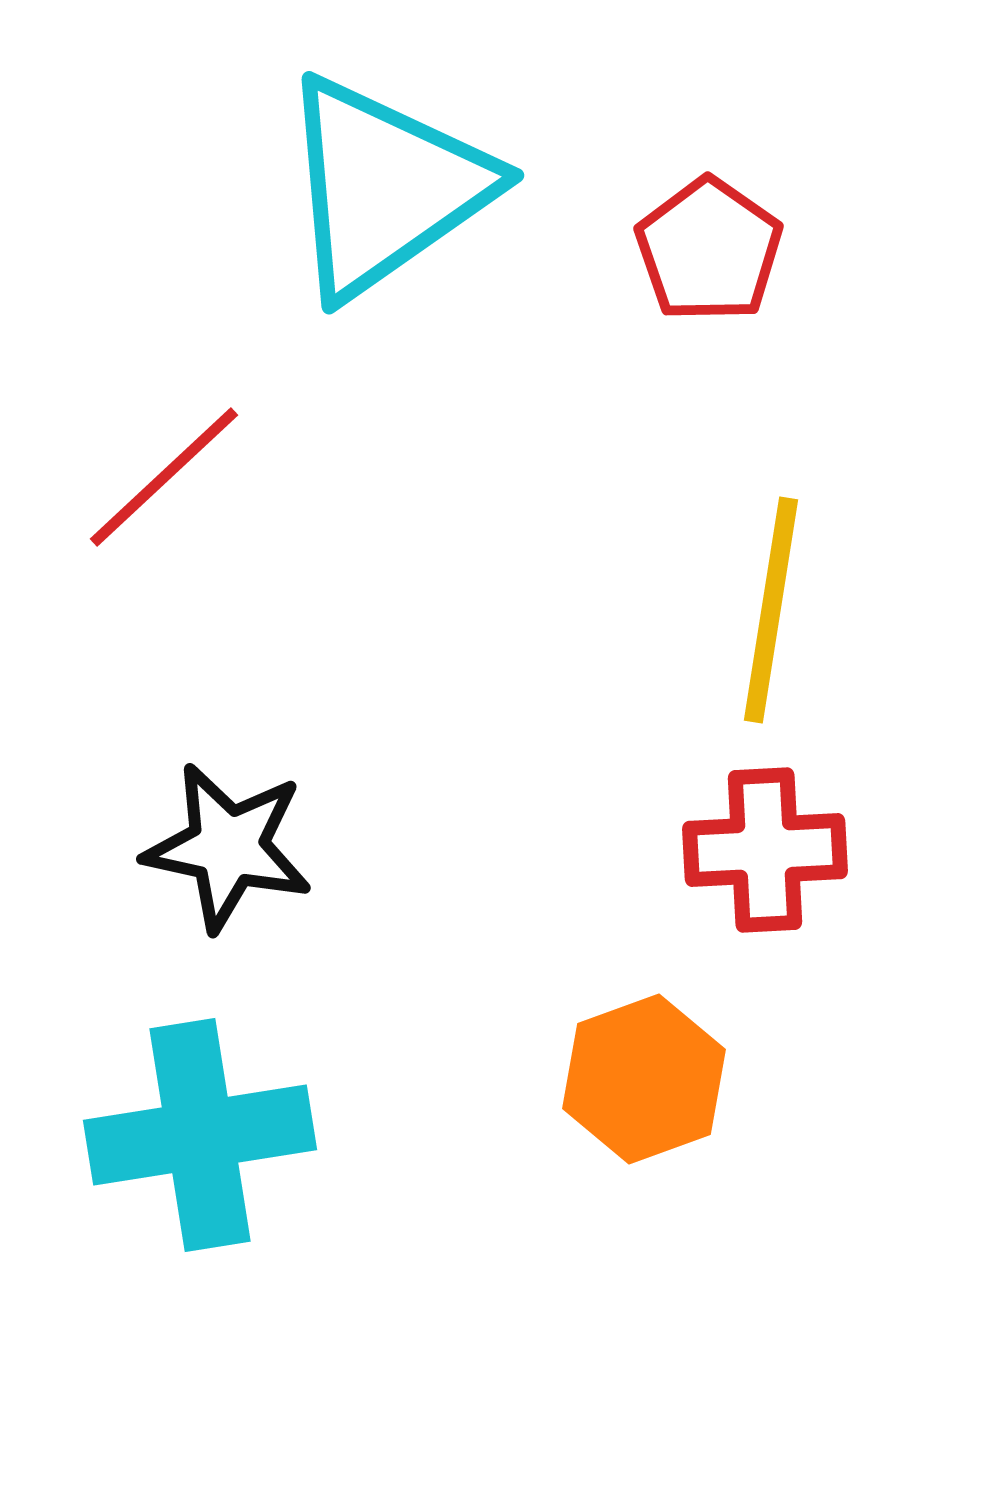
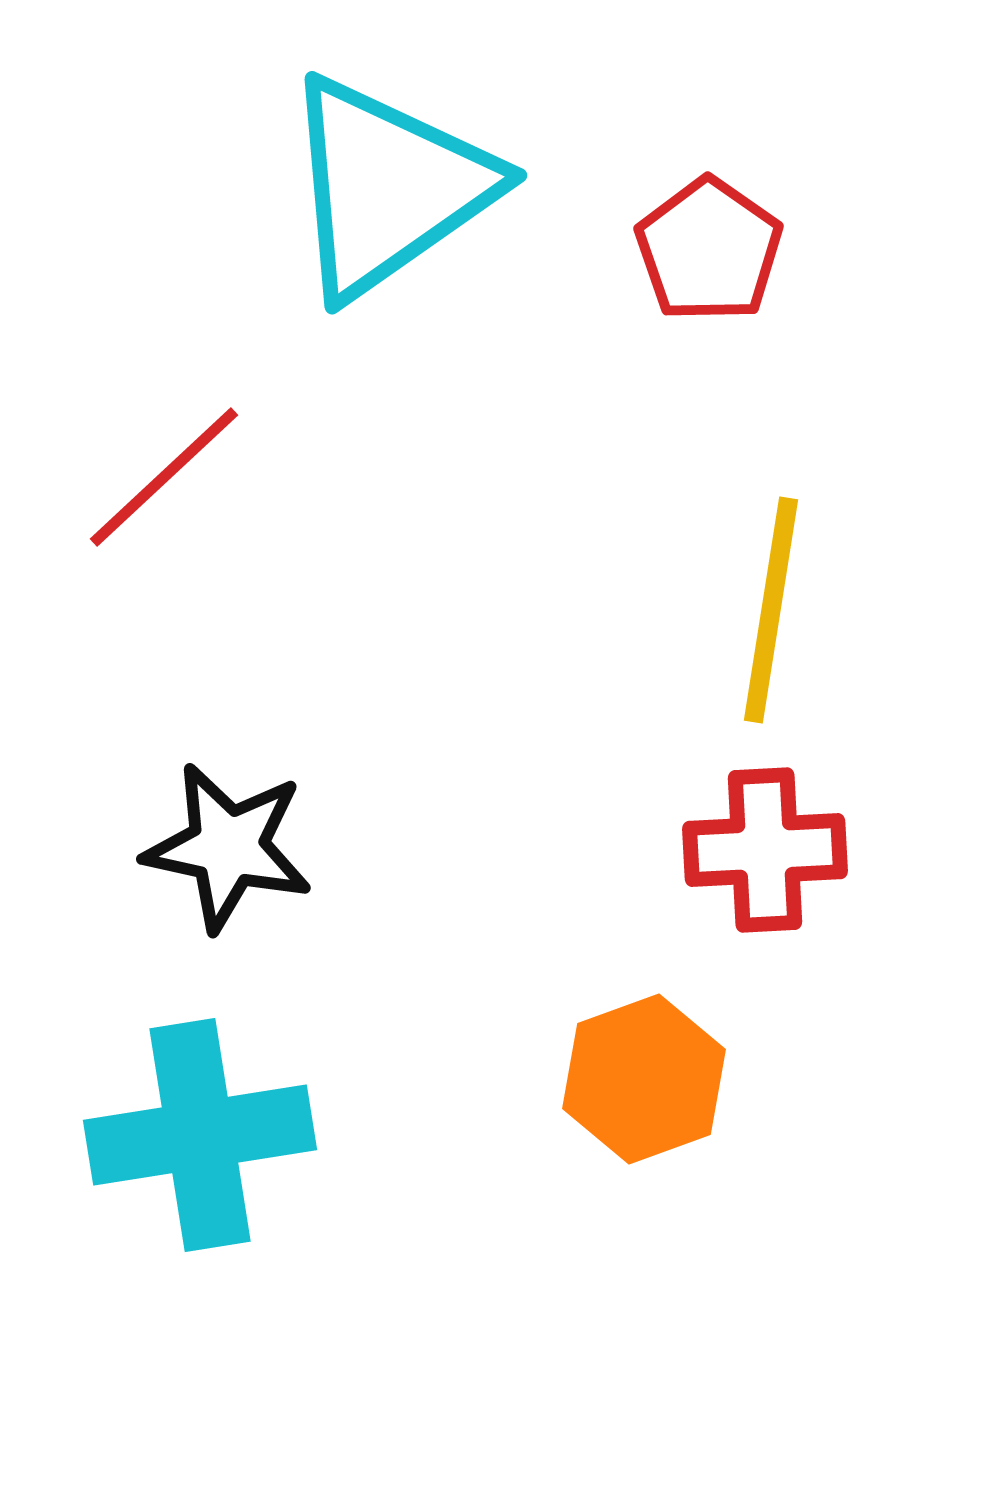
cyan triangle: moved 3 px right
